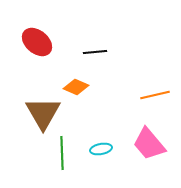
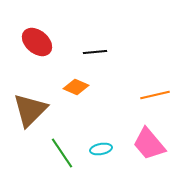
brown triangle: moved 13 px left, 3 px up; rotated 15 degrees clockwise
green line: rotated 32 degrees counterclockwise
